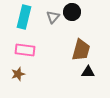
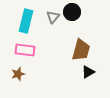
cyan rectangle: moved 2 px right, 4 px down
black triangle: rotated 32 degrees counterclockwise
